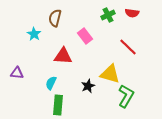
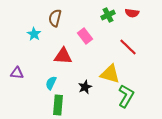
black star: moved 3 px left, 1 px down
